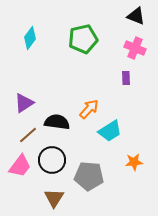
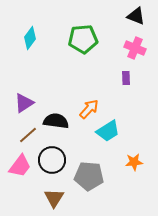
green pentagon: rotated 8 degrees clockwise
black semicircle: moved 1 px left, 1 px up
cyan trapezoid: moved 2 px left
